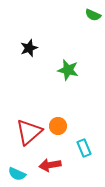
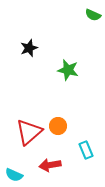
cyan rectangle: moved 2 px right, 2 px down
cyan semicircle: moved 3 px left, 1 px down
